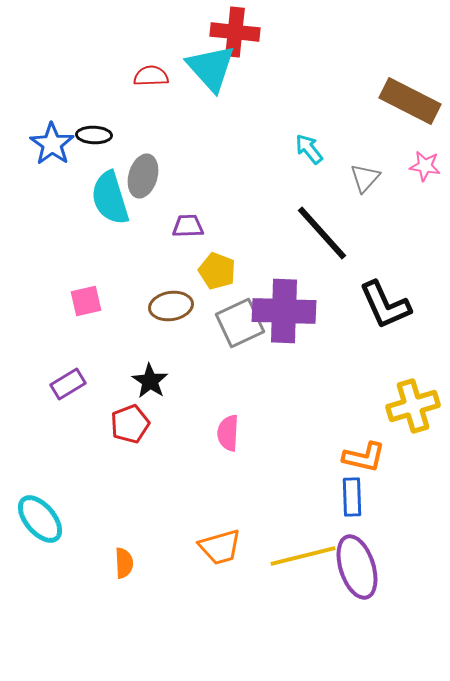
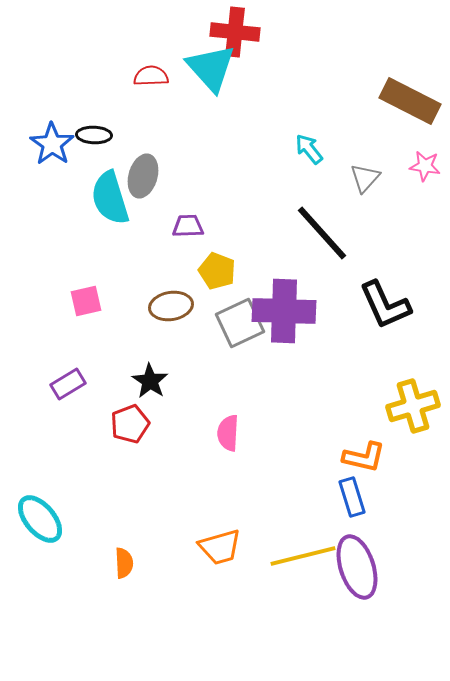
blue rectangle: rotated 15 degrees counterclockwise
